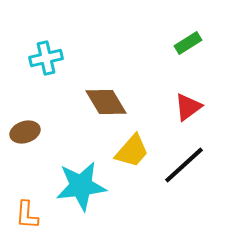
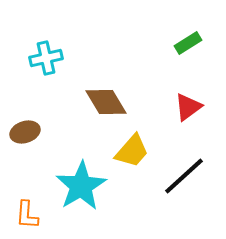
black line: moved 11 px down
cyan star: rotated 24 degrees counterclockwise
